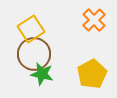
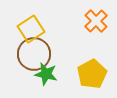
orange cross: moved 2 px right, 1 px down
green star: moved 4 px right
